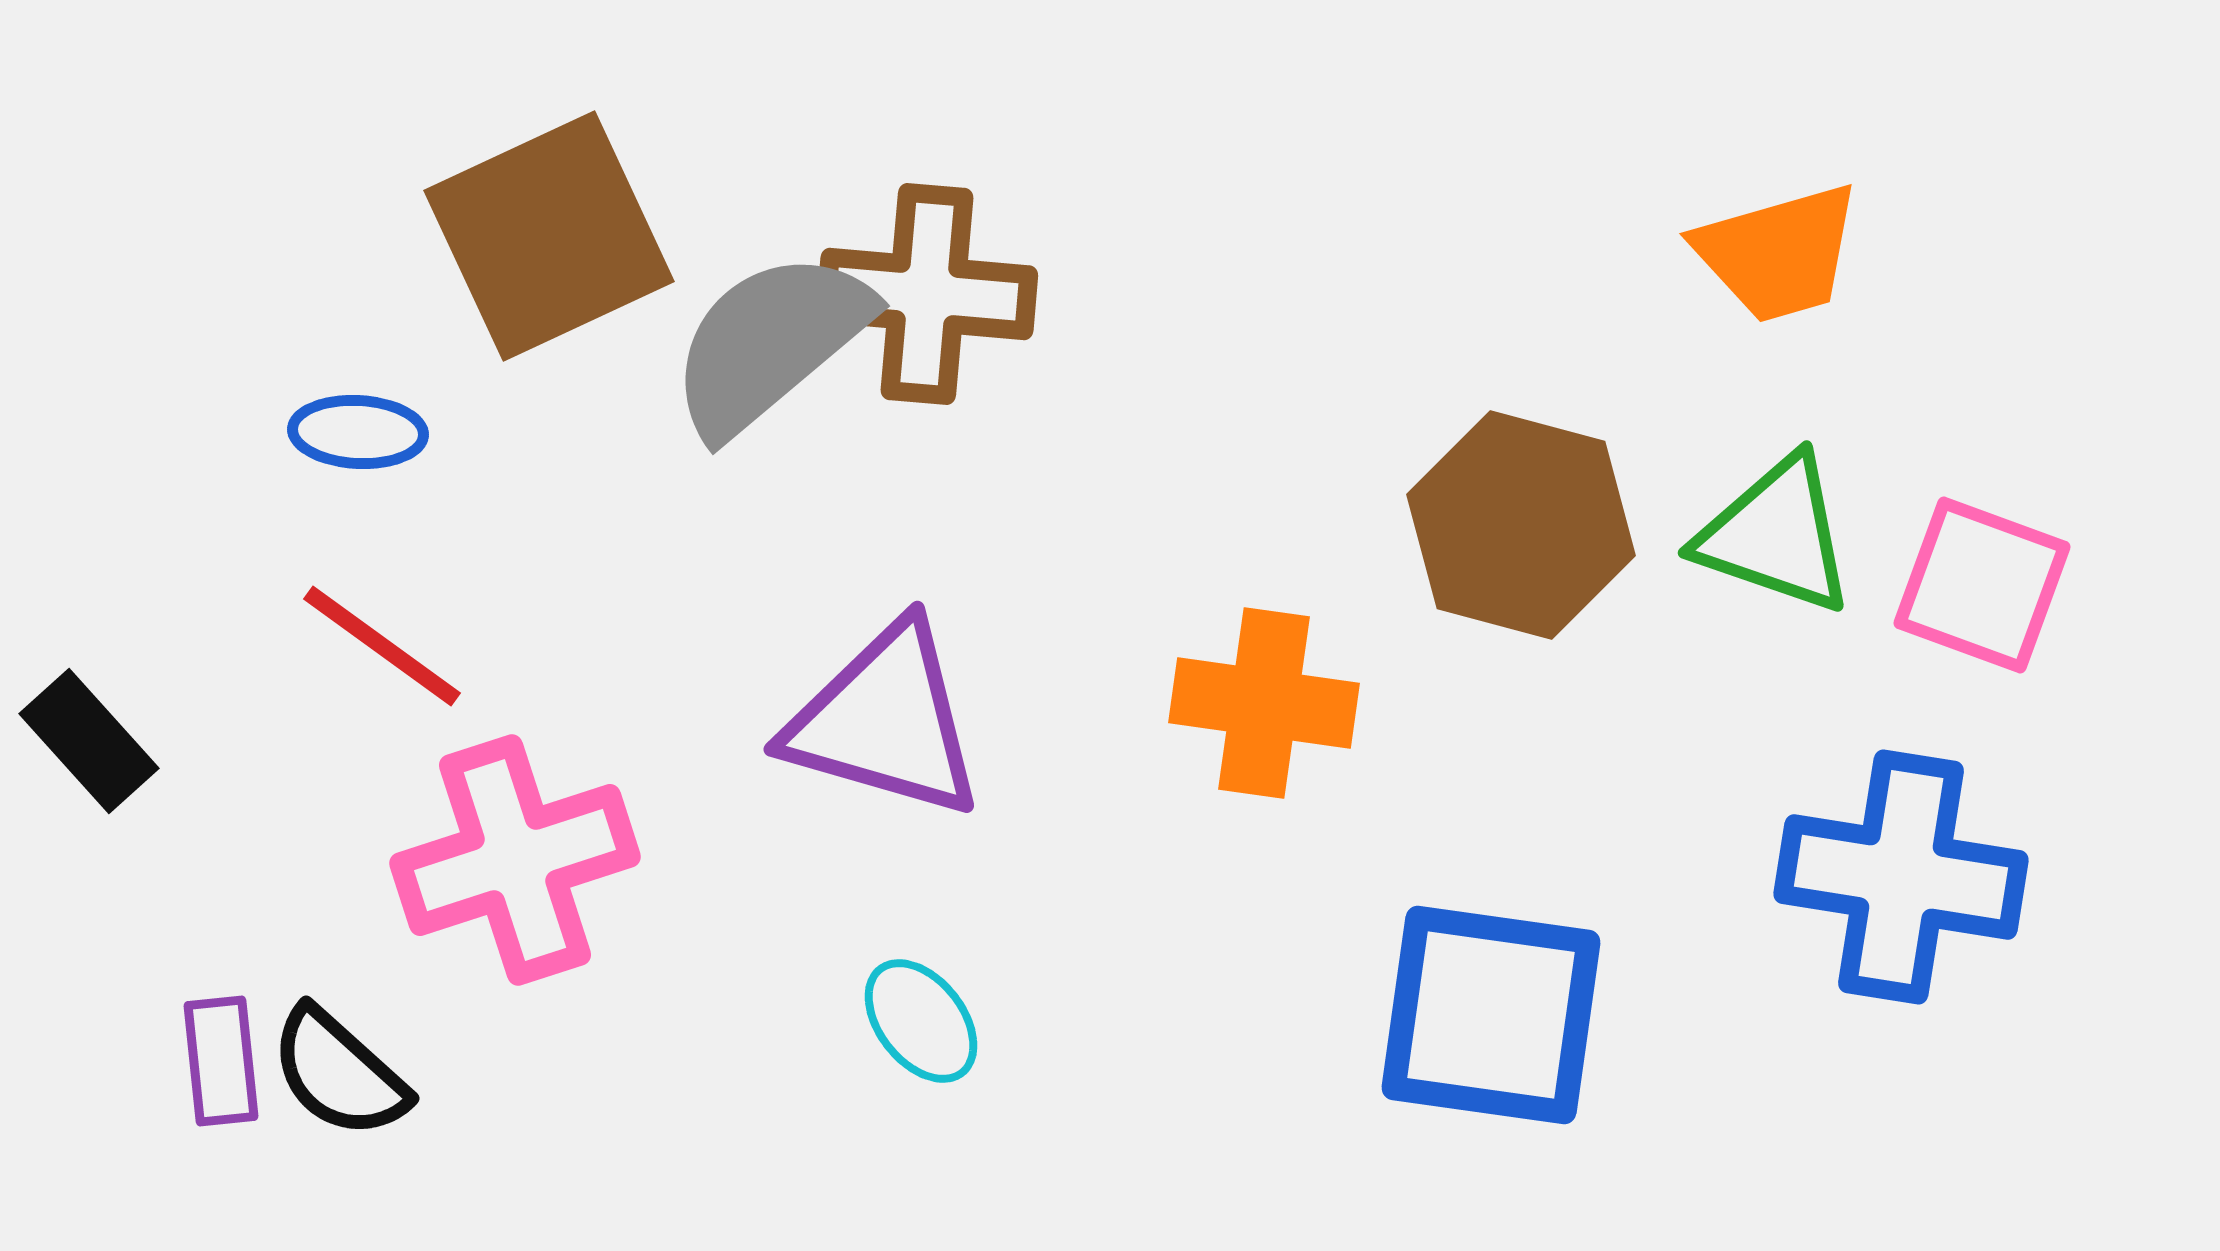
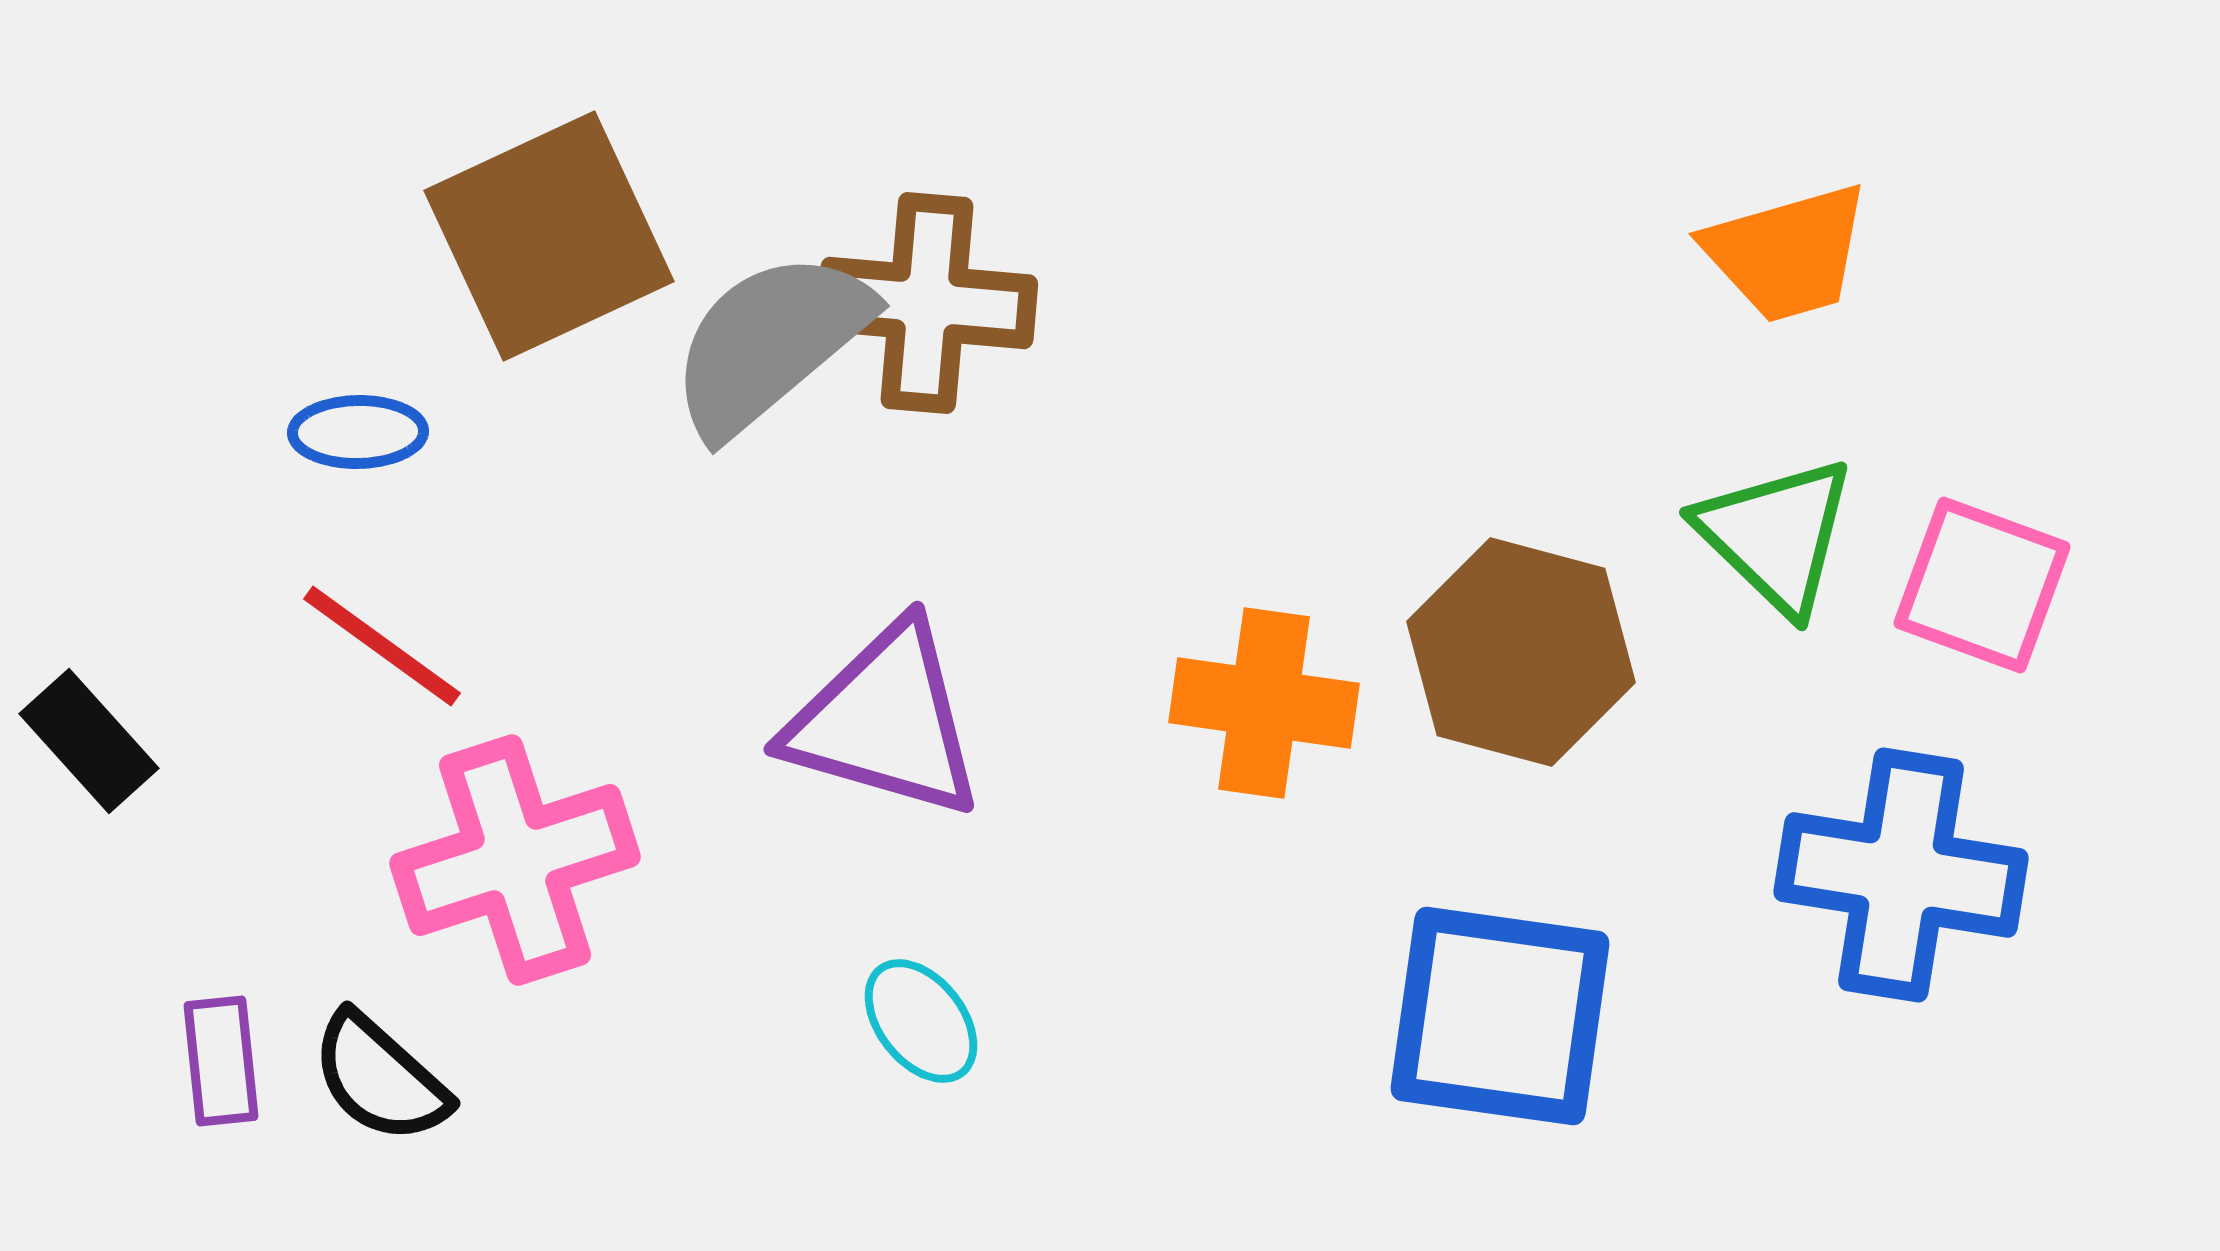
orange trapezoid: moved 9 px right
brown cross: moved 9 px down
blue ellipse: rotated 4 degrees counterclockwise
brown hexagon: moved 127 px down
green triangle: rotated 25 degrees clockwise
blue cross: moved 2 px up
blue square: moved 9 px right, 1 px down
black semicircle: moved 41 px right, 5 px down
